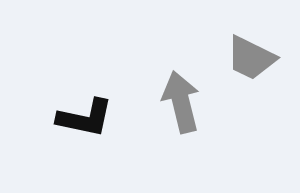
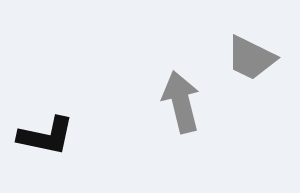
black L-shape: moved 39 px left, 18 px down
